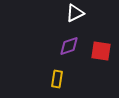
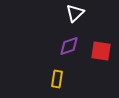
white triangle: rotated 18 degrees counterclockwise
